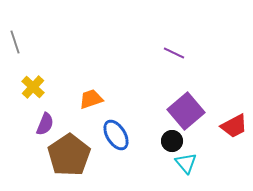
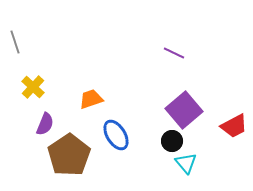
purple square: moved 2 px left, 1 px up
